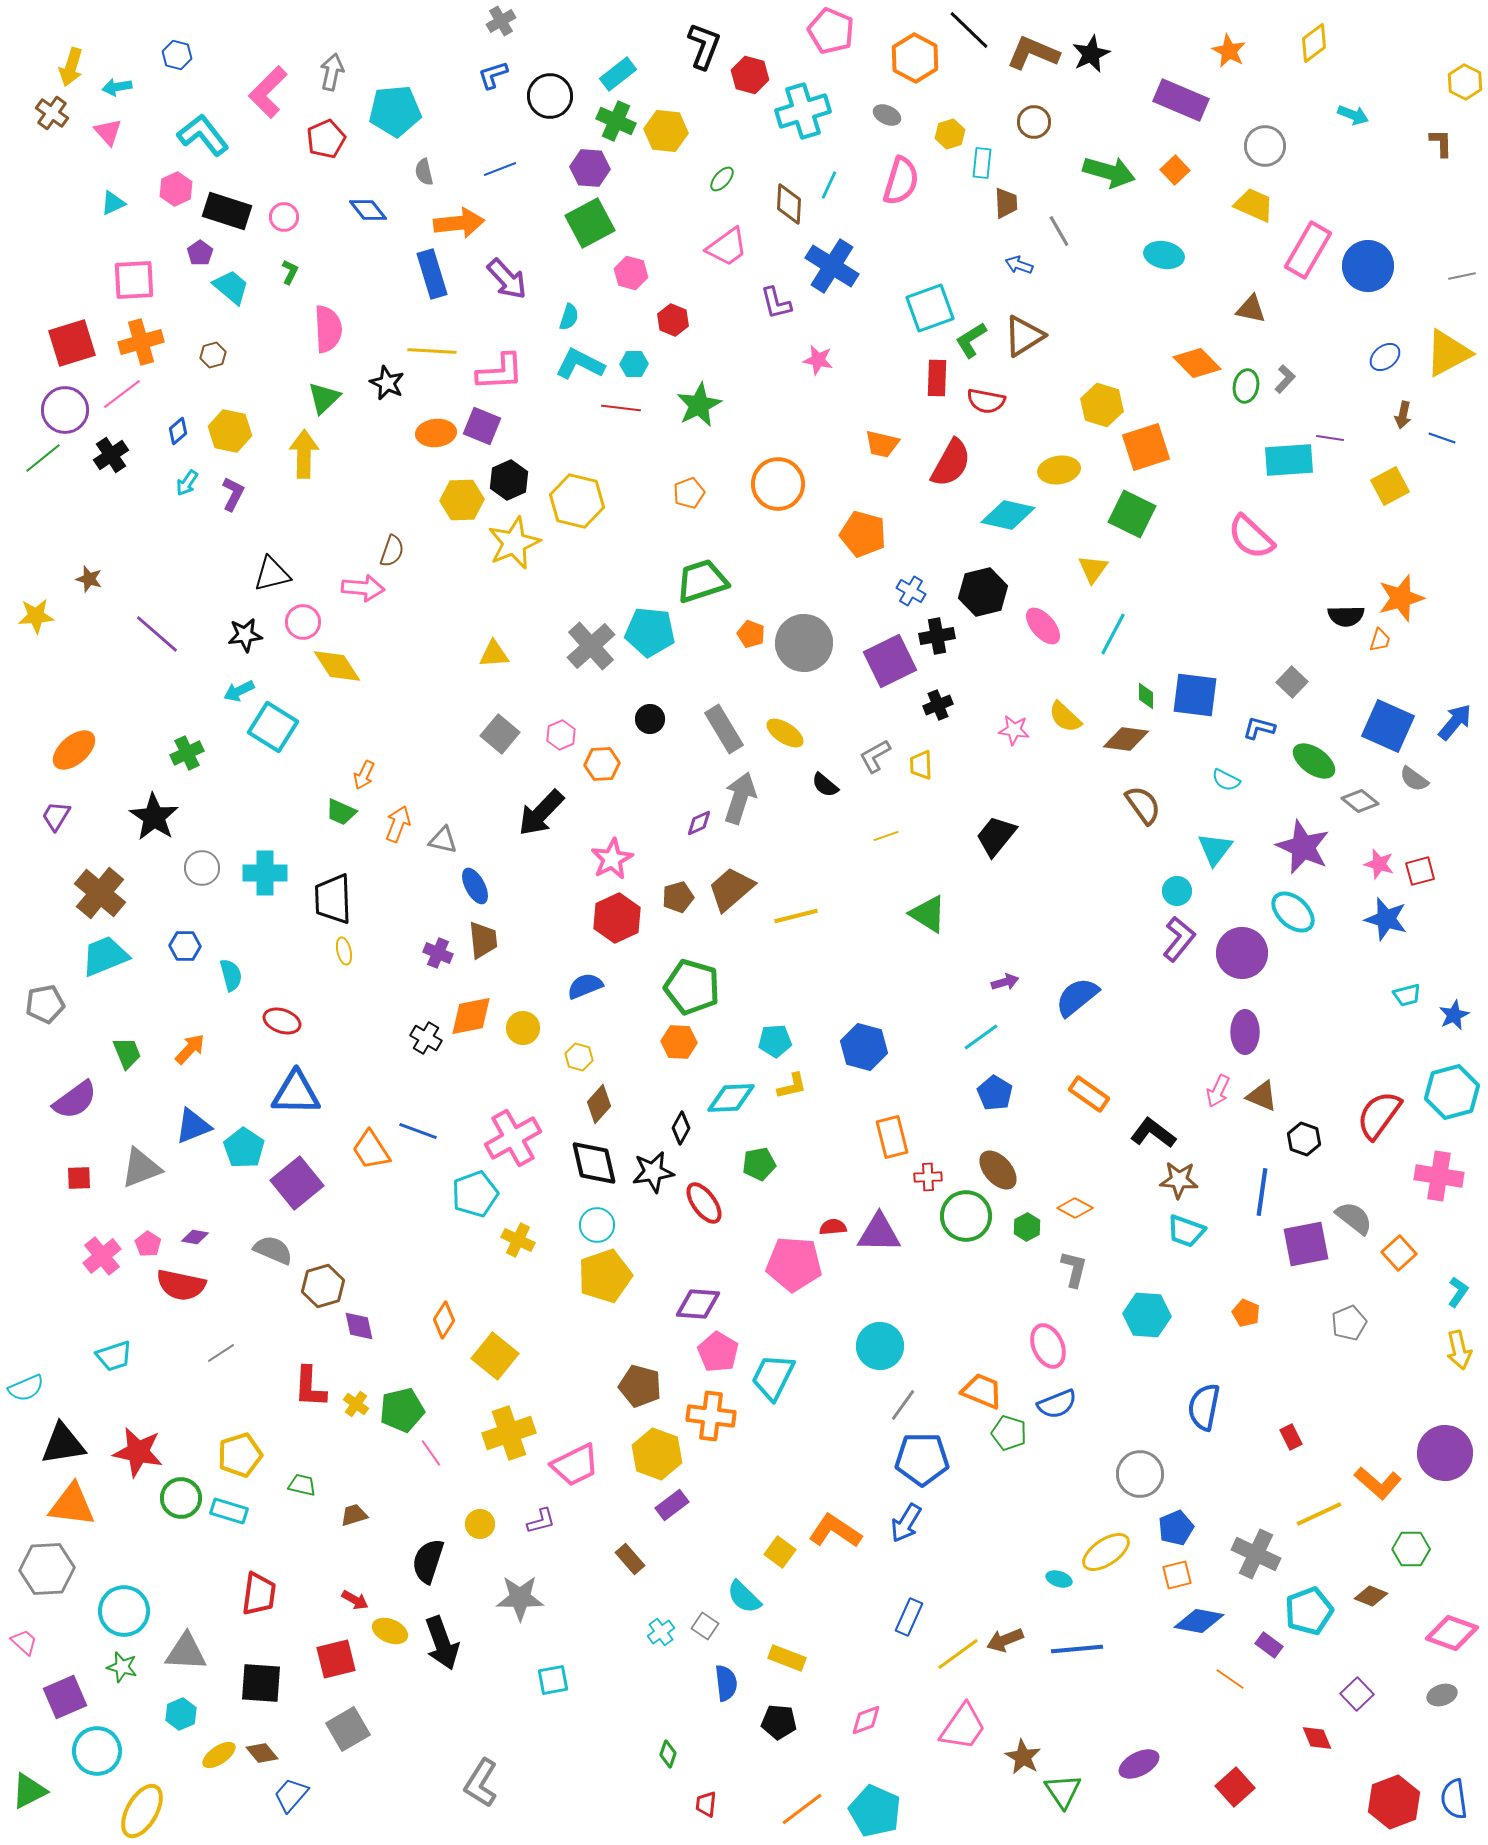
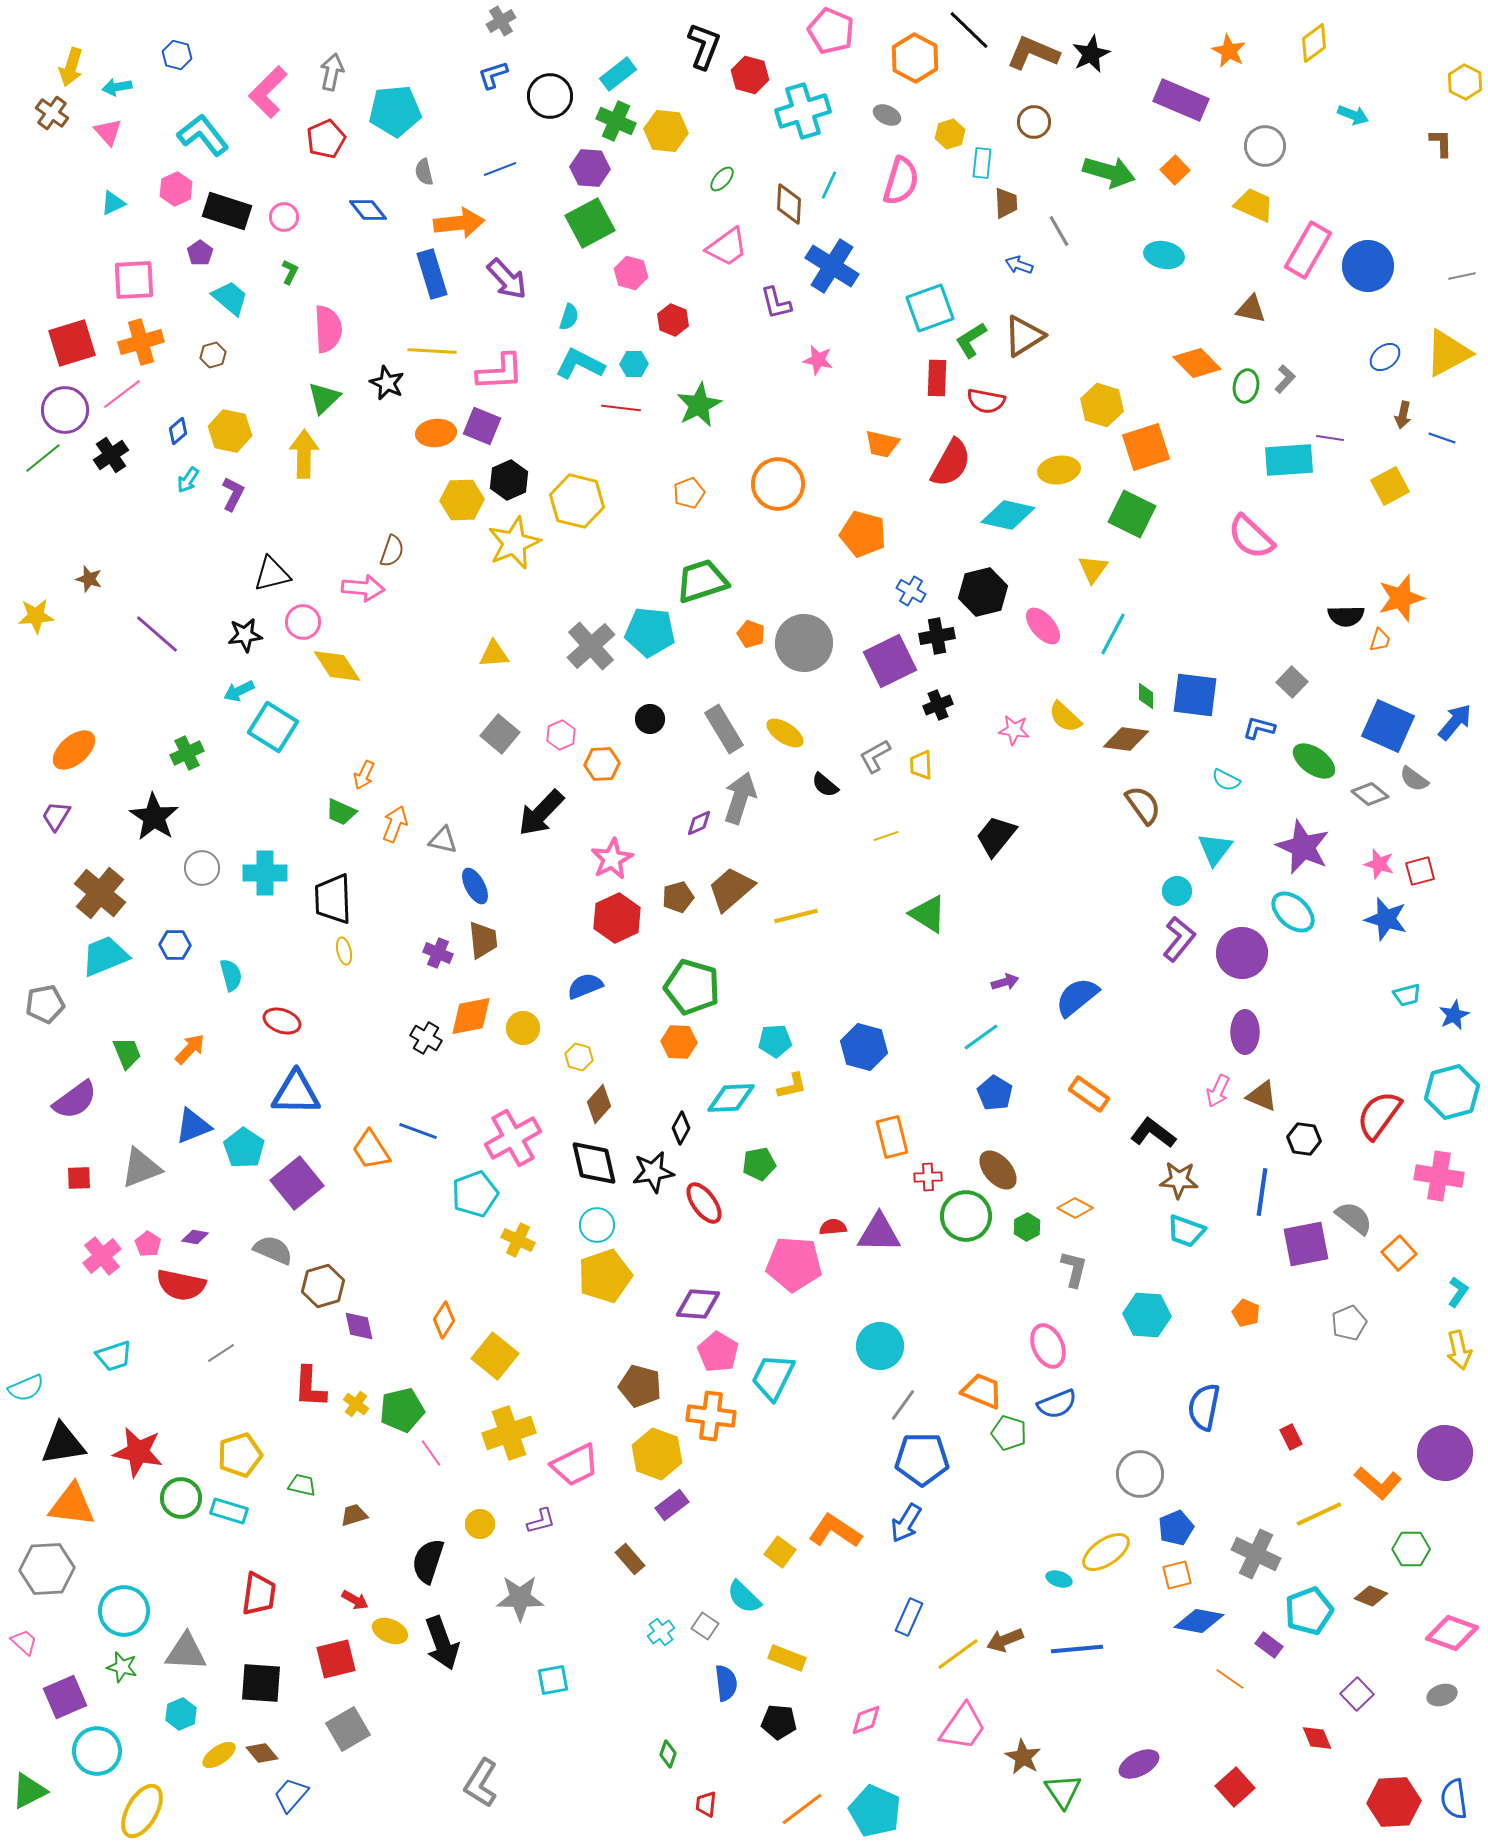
cyan trapezoid at (231, 287): moved 1 px left, 11 px down
cyan arrow at (187, 483): moved 1 px right, 3 px up
gray diamond at (1360, 801): moved 10 px right, 7 px up
orange arrow at (398, 824): moved 3 px left
blue hexagon at (185, 946): moved 10 px left, 1 px up
black hexagon at (1304, 1139): rotated 12 degrees counterclockwise
red hexagon at (1394, 1802): rotated 18 degrees clockwise
